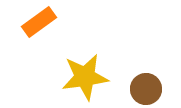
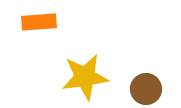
orange rectangle: rotated 32 degrees clockwise
